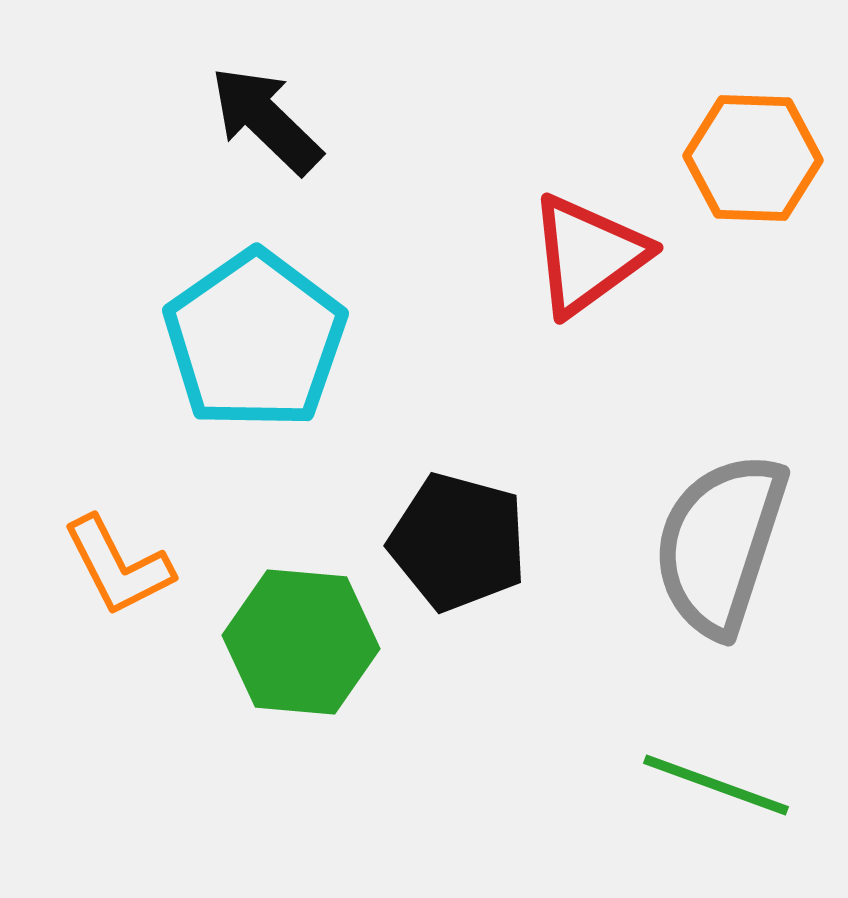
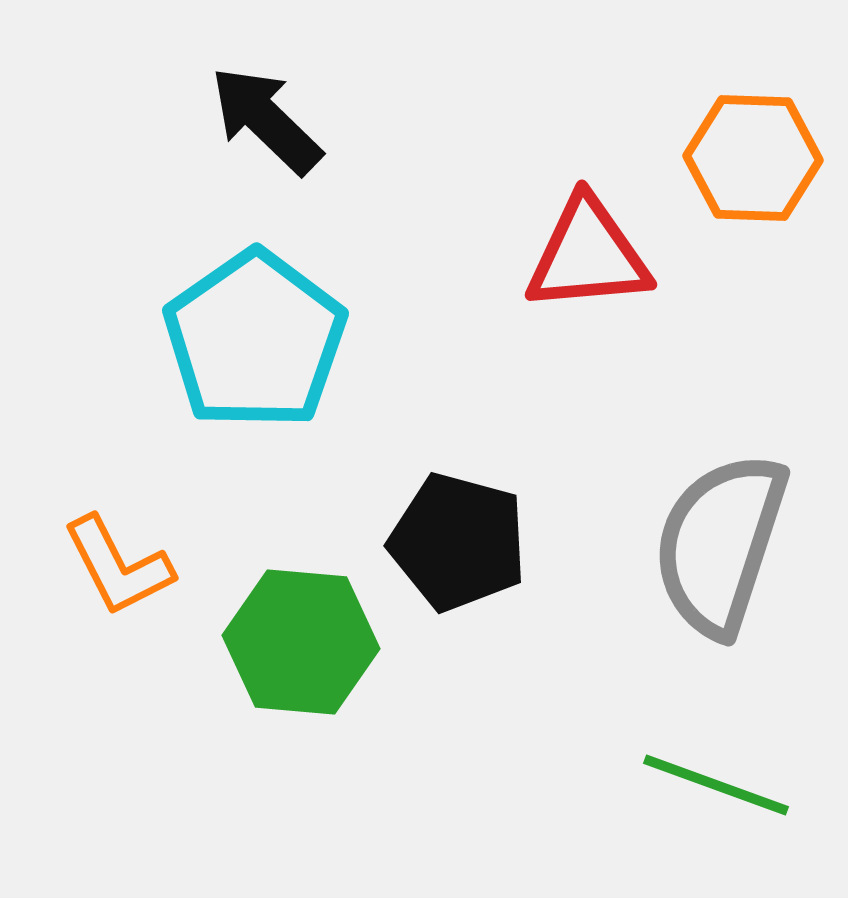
red triangle: rotated 31 degrees clockwise
